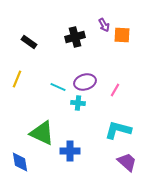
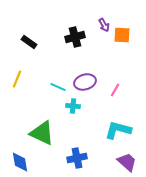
cyan cross: moved 5 px left, 3 px down
blue cross: moved 7 px right, 7 px down; rotated 12 degrees counterclockwise
